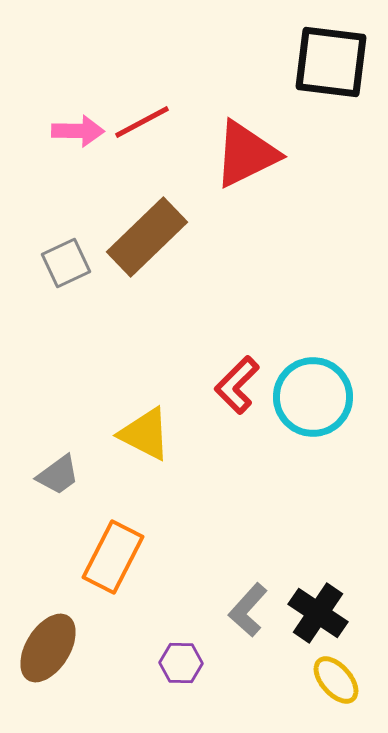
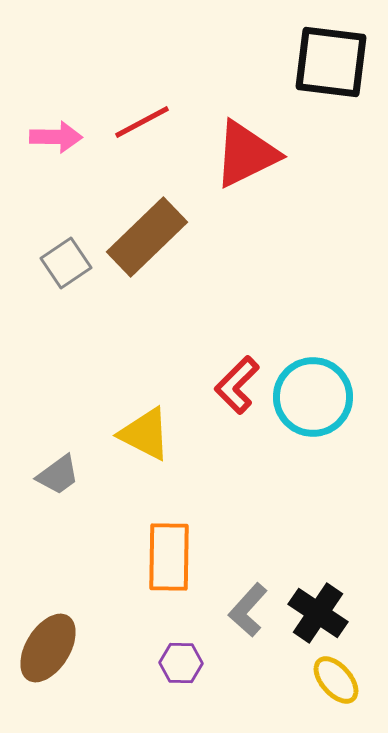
pink arrow: moved 22 px left, 6 px down
gray square: rotated 9 degrees counterclockwise
orange rectangle: moved 56 px right; rotated 26 degrees counterclockwise
